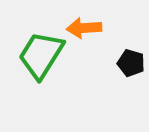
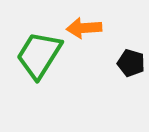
green trapezoid: moved 2 px left
